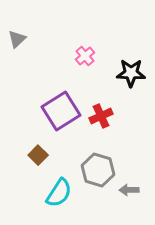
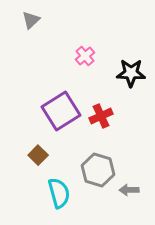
gray triangle: moved 14 px right, 19 px up
cyan semicircle: rotated 48 degrees counterclockwise
